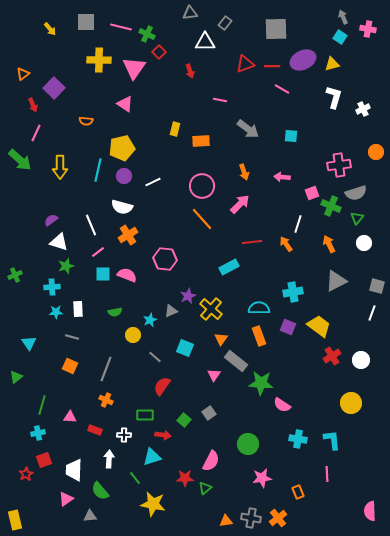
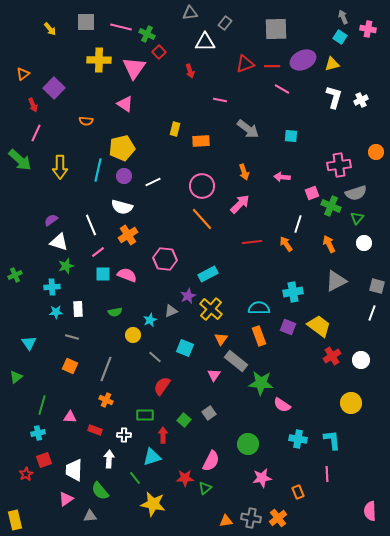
white cross at (363, 109): moved 2 px left, 9 px up
cyan rectangle at (229, 267): moved 21 px left, 7 px down
red arrow at (163, 435): rotated 98 degrees counterclockwise
